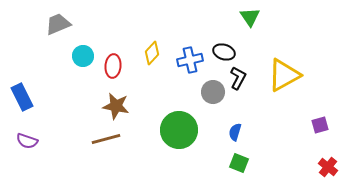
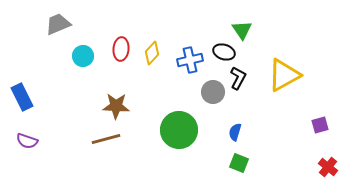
green triangle: moved 8 px left, 13 px down
red ellipse: moved 8 px right, 17 px up
brown star: rotated 8 degrees counterclockwise
